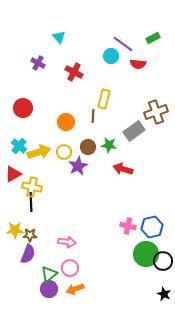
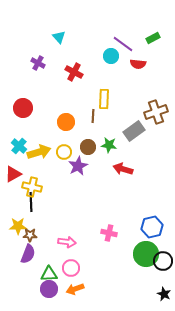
yellow rectangle: rotated 12 degrees counterclockwise
pink cross: moved 19 px left, 7 px down
yellow star: moved 3 px right, 4 px up
pink circle: moved 1 px right
green triangle: rotated 36 degrees clockwise
